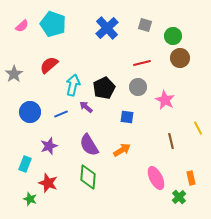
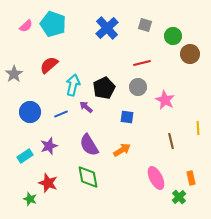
pink semicircle: moved 4 px right
brown circle: moved 10 px right, 4 px up
yellow line: rotated 24 degrees clockwise
cyan rectangle: moved 8 px up; rotated 35 degrees clockwise
green diamond: rotated 15 degrees counterclockwise
